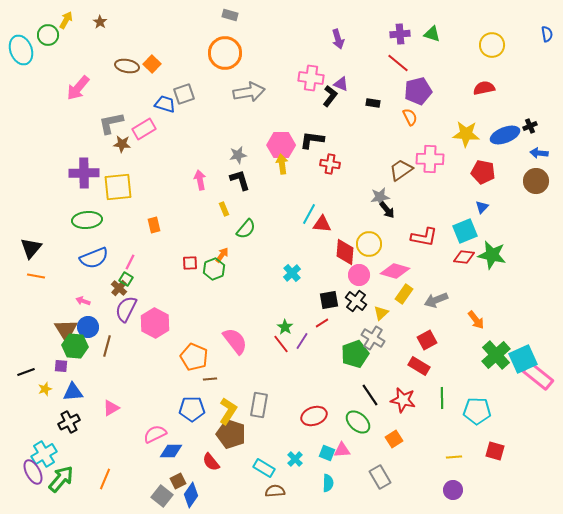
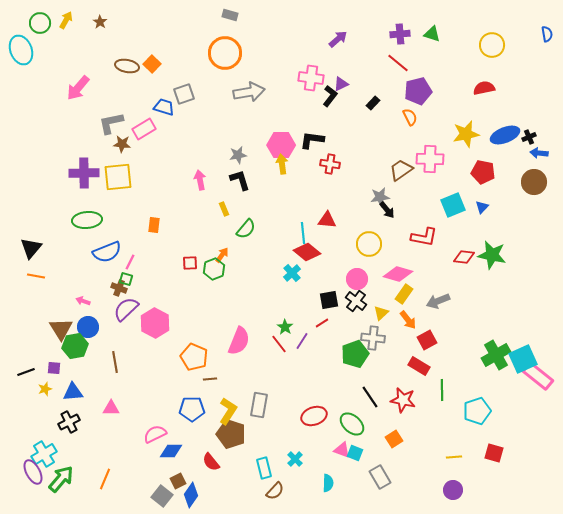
green circle at (48, 35): moved 8 px left, 12 px up
purple arrow at (338, 39): rotated 114 degrees counterclockwise
purple triangle at (341, 84): rotated 49 degrees counterclockwise
black rectangle at (373, 103): rotated 56 degrees counterclockwise
blue trapezoid at (165, 104): moved 1 px left, 3 px down
black cross at (530, 126): moved 1 px left, 11 px down
yellow star at (466, 134): rotated 16 degrees counterclockwise
brown circle at (536, 181): moved 2 px left, 1 px down
yellow square at (118, 187): moved 10 px up
cyan line at (309, 214): moved 6 px left, 19 px down; rotated 35 degrees counterclockwise
red triangle at (322, 224): moved 5 px right, 4 px up
orange rectangle at (154, 225): rotated 21 degrees clockwise
cyan square at (465, 231): moved 12 px left, 26 px up
red diamond at (345, 252): moved 38 px left; rotated 56 degrees counterclockwise
blue semicircle at (94, 258): moved 13 px right, 6 px up
pink diamond at (395, 271): moved 3 px right, 3 px down
pink circle at (359, 275): moved 2 px left, 4 px down
green square at (126, 279): rotated 16 degrees counterclockwise
brown cross at (119, 288): rotated 21 degrees counterclockwise
gray arrow at (436, 300): moved 2 px right, 1 px down
purple semicircle at (126, 309): rotated 20 degrees clockwise
orange arrow at (476, 320): moved 68 px left
brown triangle at (66, 330): moved 5 px left, 1 px up
gray cross at (373, 338): rotated 25 degrees counterclockwise
pink semicircle at (235, 341): moved 4 px right; rotated 60 degrees clockwise
red line at (281, 344): moved 2 px left
green hexagon at (75, 346): rotated 15 degrees counterclockwise
brown line at (107, 346): moved 8 px right, 16 px down; rotated 25 degrees counterclockwise
green cross at (496, 355): rotated 12 degrees clockwise
purple square at (61, 366): moved 7 px left, 2 px down
black line at (370, 395): moved 2 px down
green line at (442, 398): moved 8 px up
pink triangle at (111, 408): rotated 30 degrees clockwise
cyan pentagon at (477, 411): rotated 20 degrees counterclockwise
green ellipse at (358, 422): moved 6 px left, 2 px down
pink triangle at (342, 450): rotated 24 degrees clockwise
red square at (495, 451): moved 1 px left, 2 px down
cyan square at (327, 453): moved 28 px right
cyan rectangle at (264, 468): rotated 45 degrees clockwise
brown semicircle at (275, 491): rotated 138 degrees clockwise
